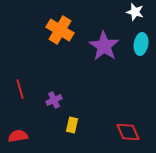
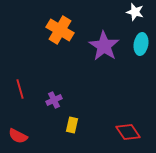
red diamond: rotated 10 degrees counterclockwise
red semicircle: rotated 144 degrees counterclockwise
